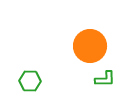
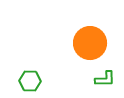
orange circle: moved 3 px up
